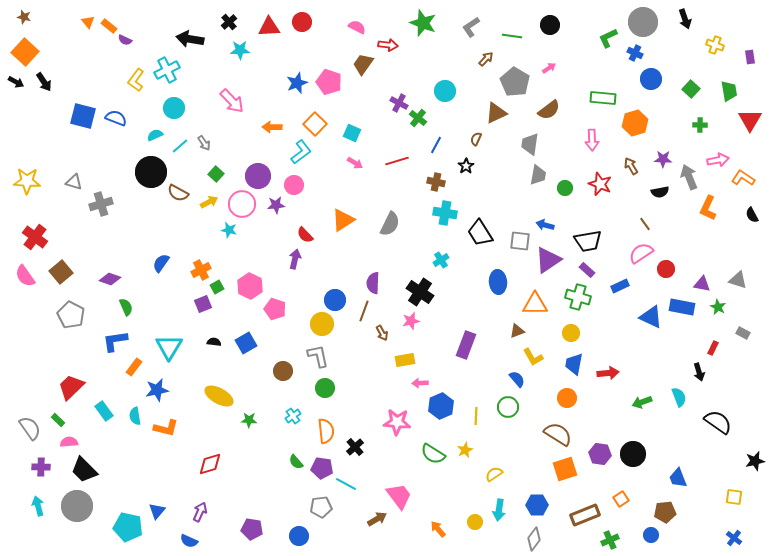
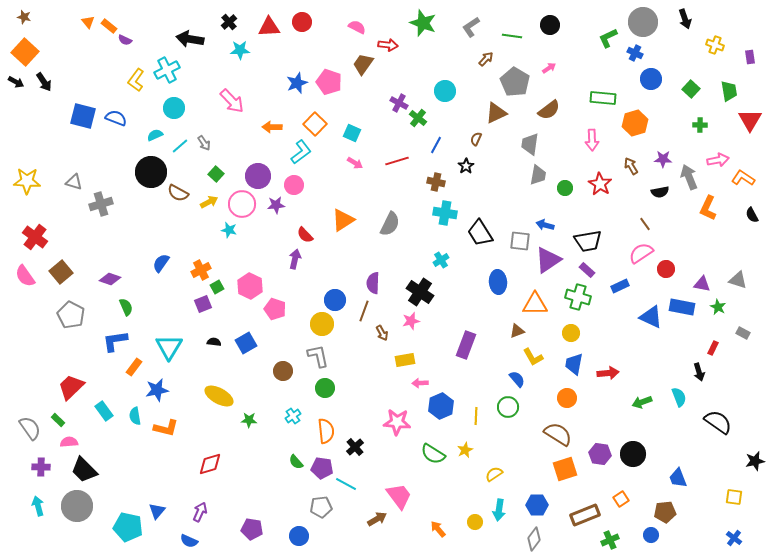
red star at (600, 184): rotated 10 degrees clockwise
